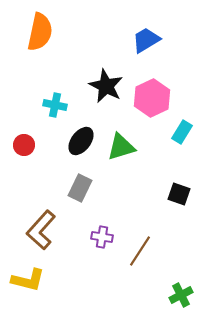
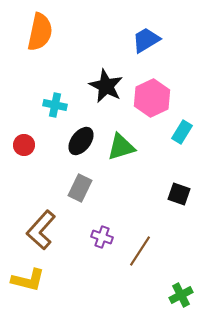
purple cross: rotated 10 degrees clockwise
